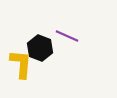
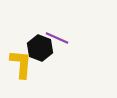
purple line: moved 10 px left, 2 px down
